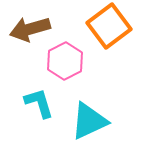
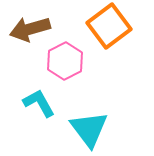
cyan L-shape: rotated 12 degrees counterclockwise
cyan triangle: moved 8 px down; rotated 42 degrees counterclockwise
